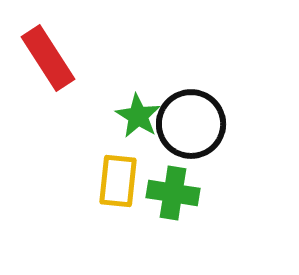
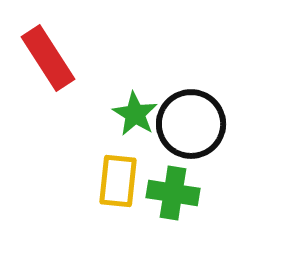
green star: moved 3 px left, 2 px up
